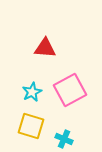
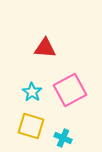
cyan star: rotated 12 degrees counterclockwise
cyan cross: moved 1 px left, 1 px up
